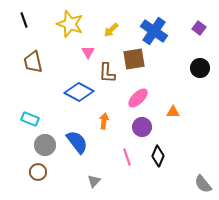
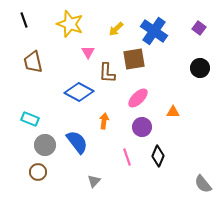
yellow arrow: moved 5 px right, 1 px up
